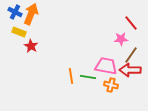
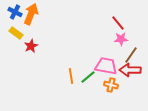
red line: moved 13 px left
yellow rectangle: moved 3 px left, 1 px down; rotated 16 degrees clockwise
red star: rotated 16 degrees clockwise
green line: rotated 49 degrees counterclockwise
